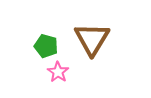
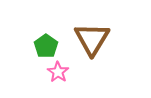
green pentagon: rotated 20 degrees clockwise
